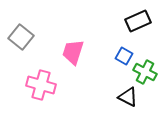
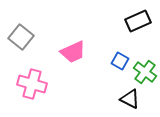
pink trapezoid: rotated 132 degrees counterclockwise
blue square: moved 4 px left, 5 px down
green cross: rotated 10 degrees clockwise
pink cross: moved 9 px left, 1 px up
black triangle: moved 2 px right, 2 px down
